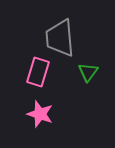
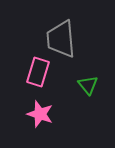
gray trapezoid: moved 1 px right, 1 px down
green triangle: moved 13 px down; rotated 15 degrees counterclockwise
